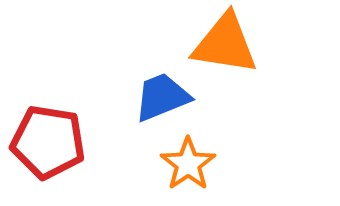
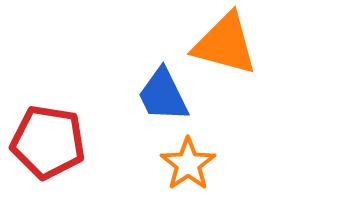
orange triangle: rotated 6 degrees clockwise
blue trapezoid: moved 1 px right, 2 px up; rotated 94 degrees counterclockwise
